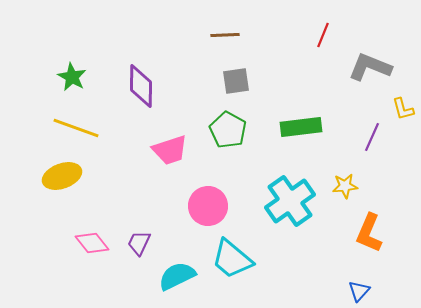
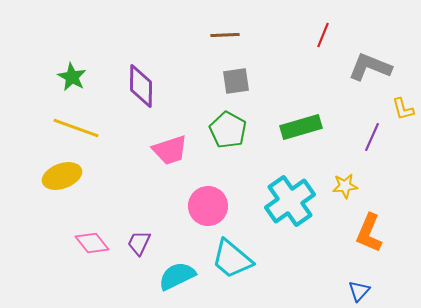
green rectangle: rotated 9 degrees counterclockwise
